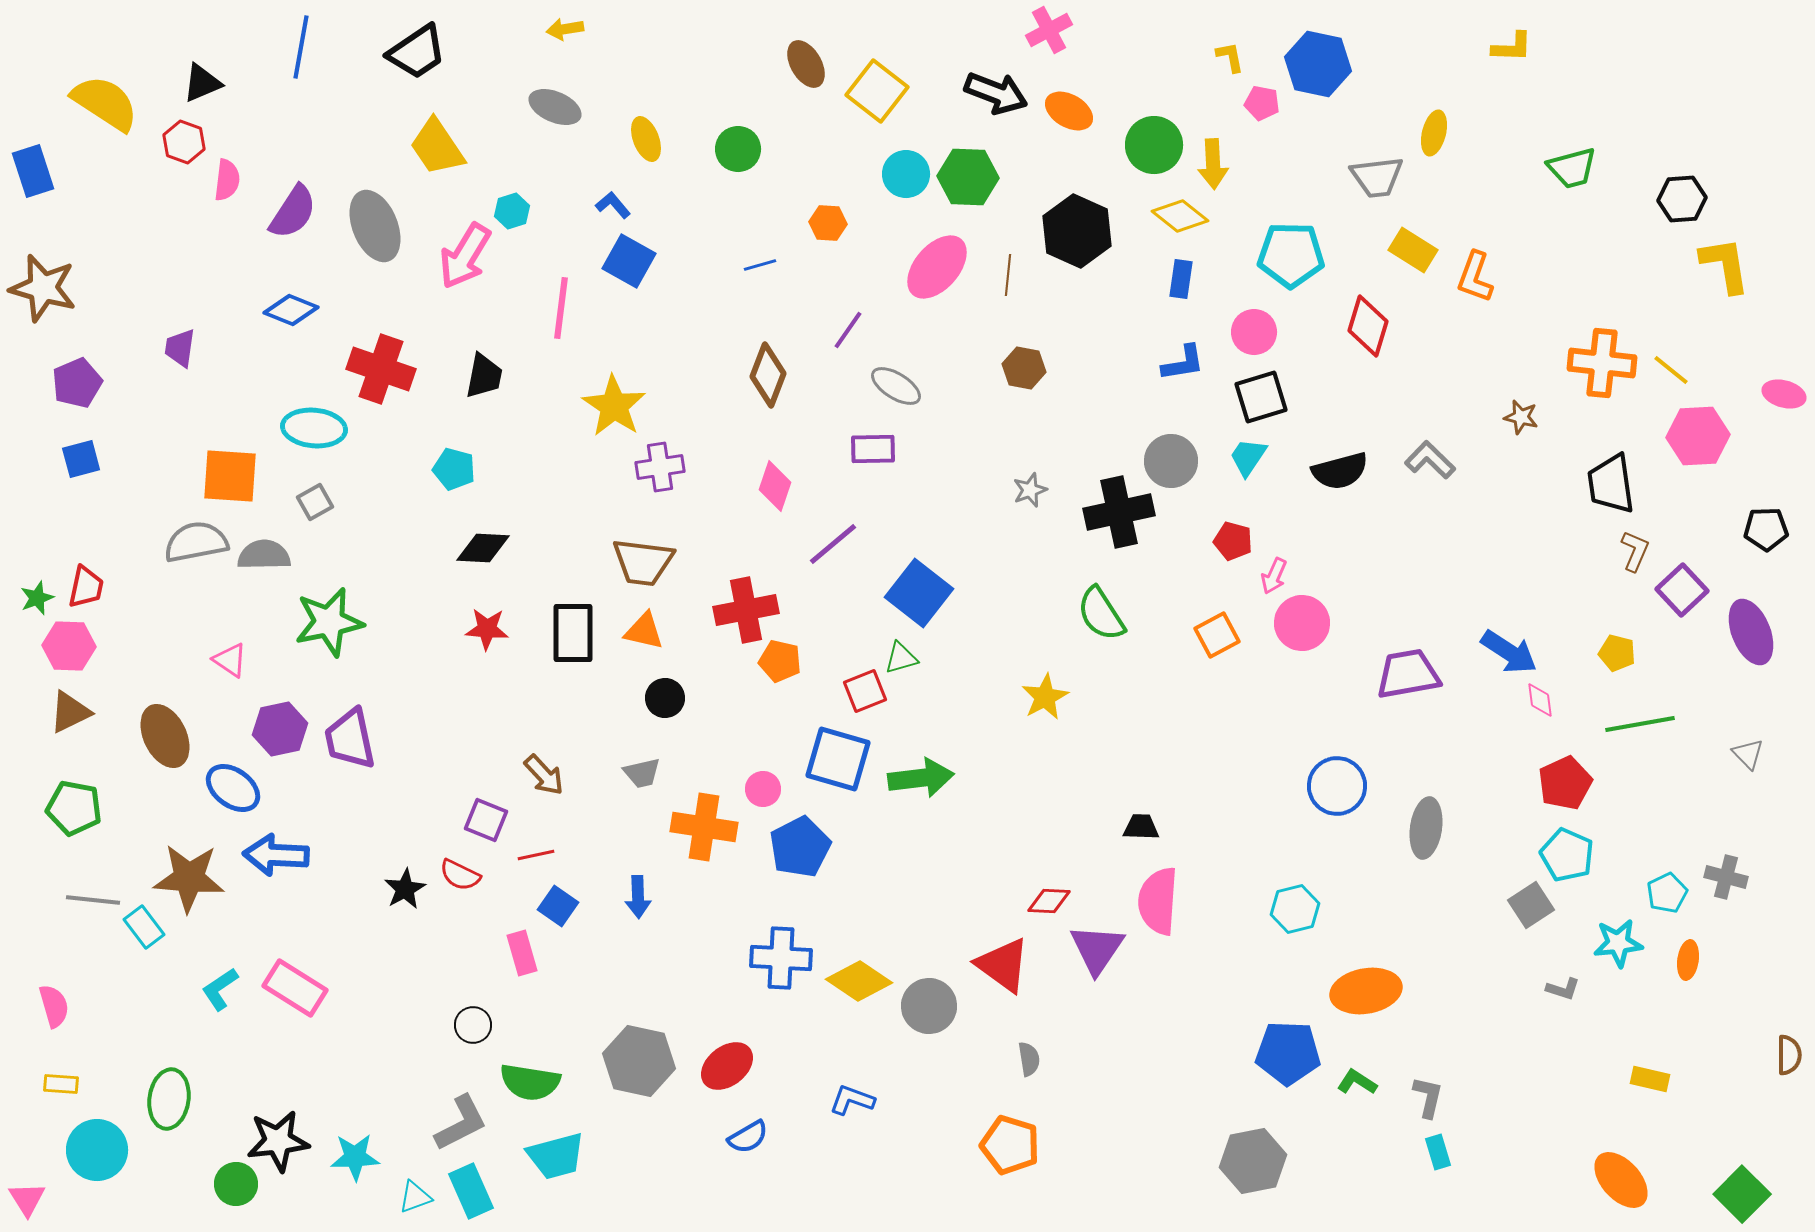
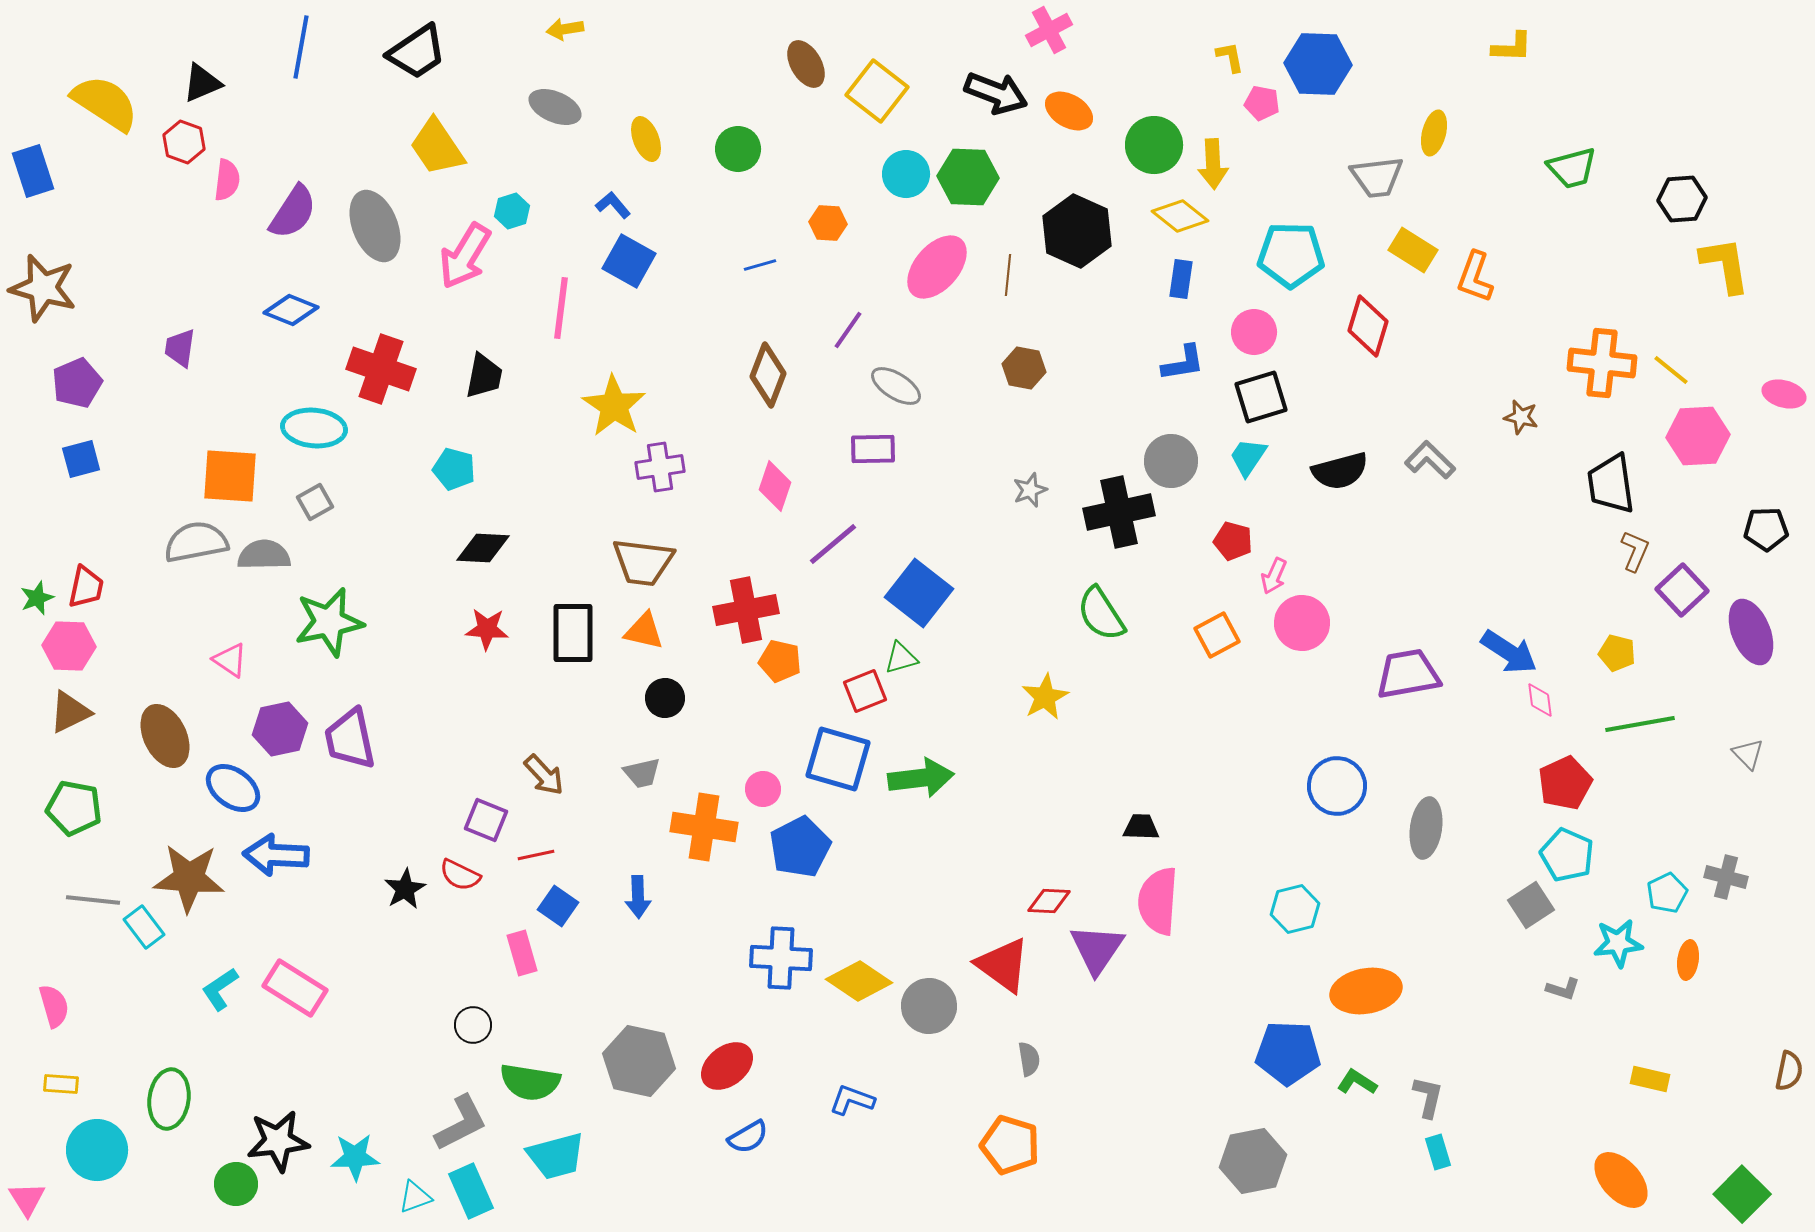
blue hexagon at (1318, 64): rotated 10 degrees counterclockwise
brown semicircle at (1789, 1055): moved 16 px down; rotated 12 degrees clockwise
